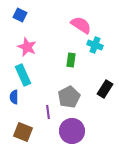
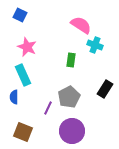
purple line: moved 4 px up; rotated 32 degrees clockwise
